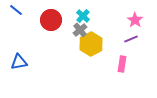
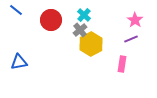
cyan cross: moved 1 px right, 1 px up
